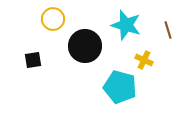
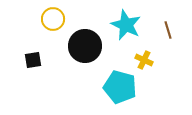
cyan star: rotated 8 degrees clockwise
